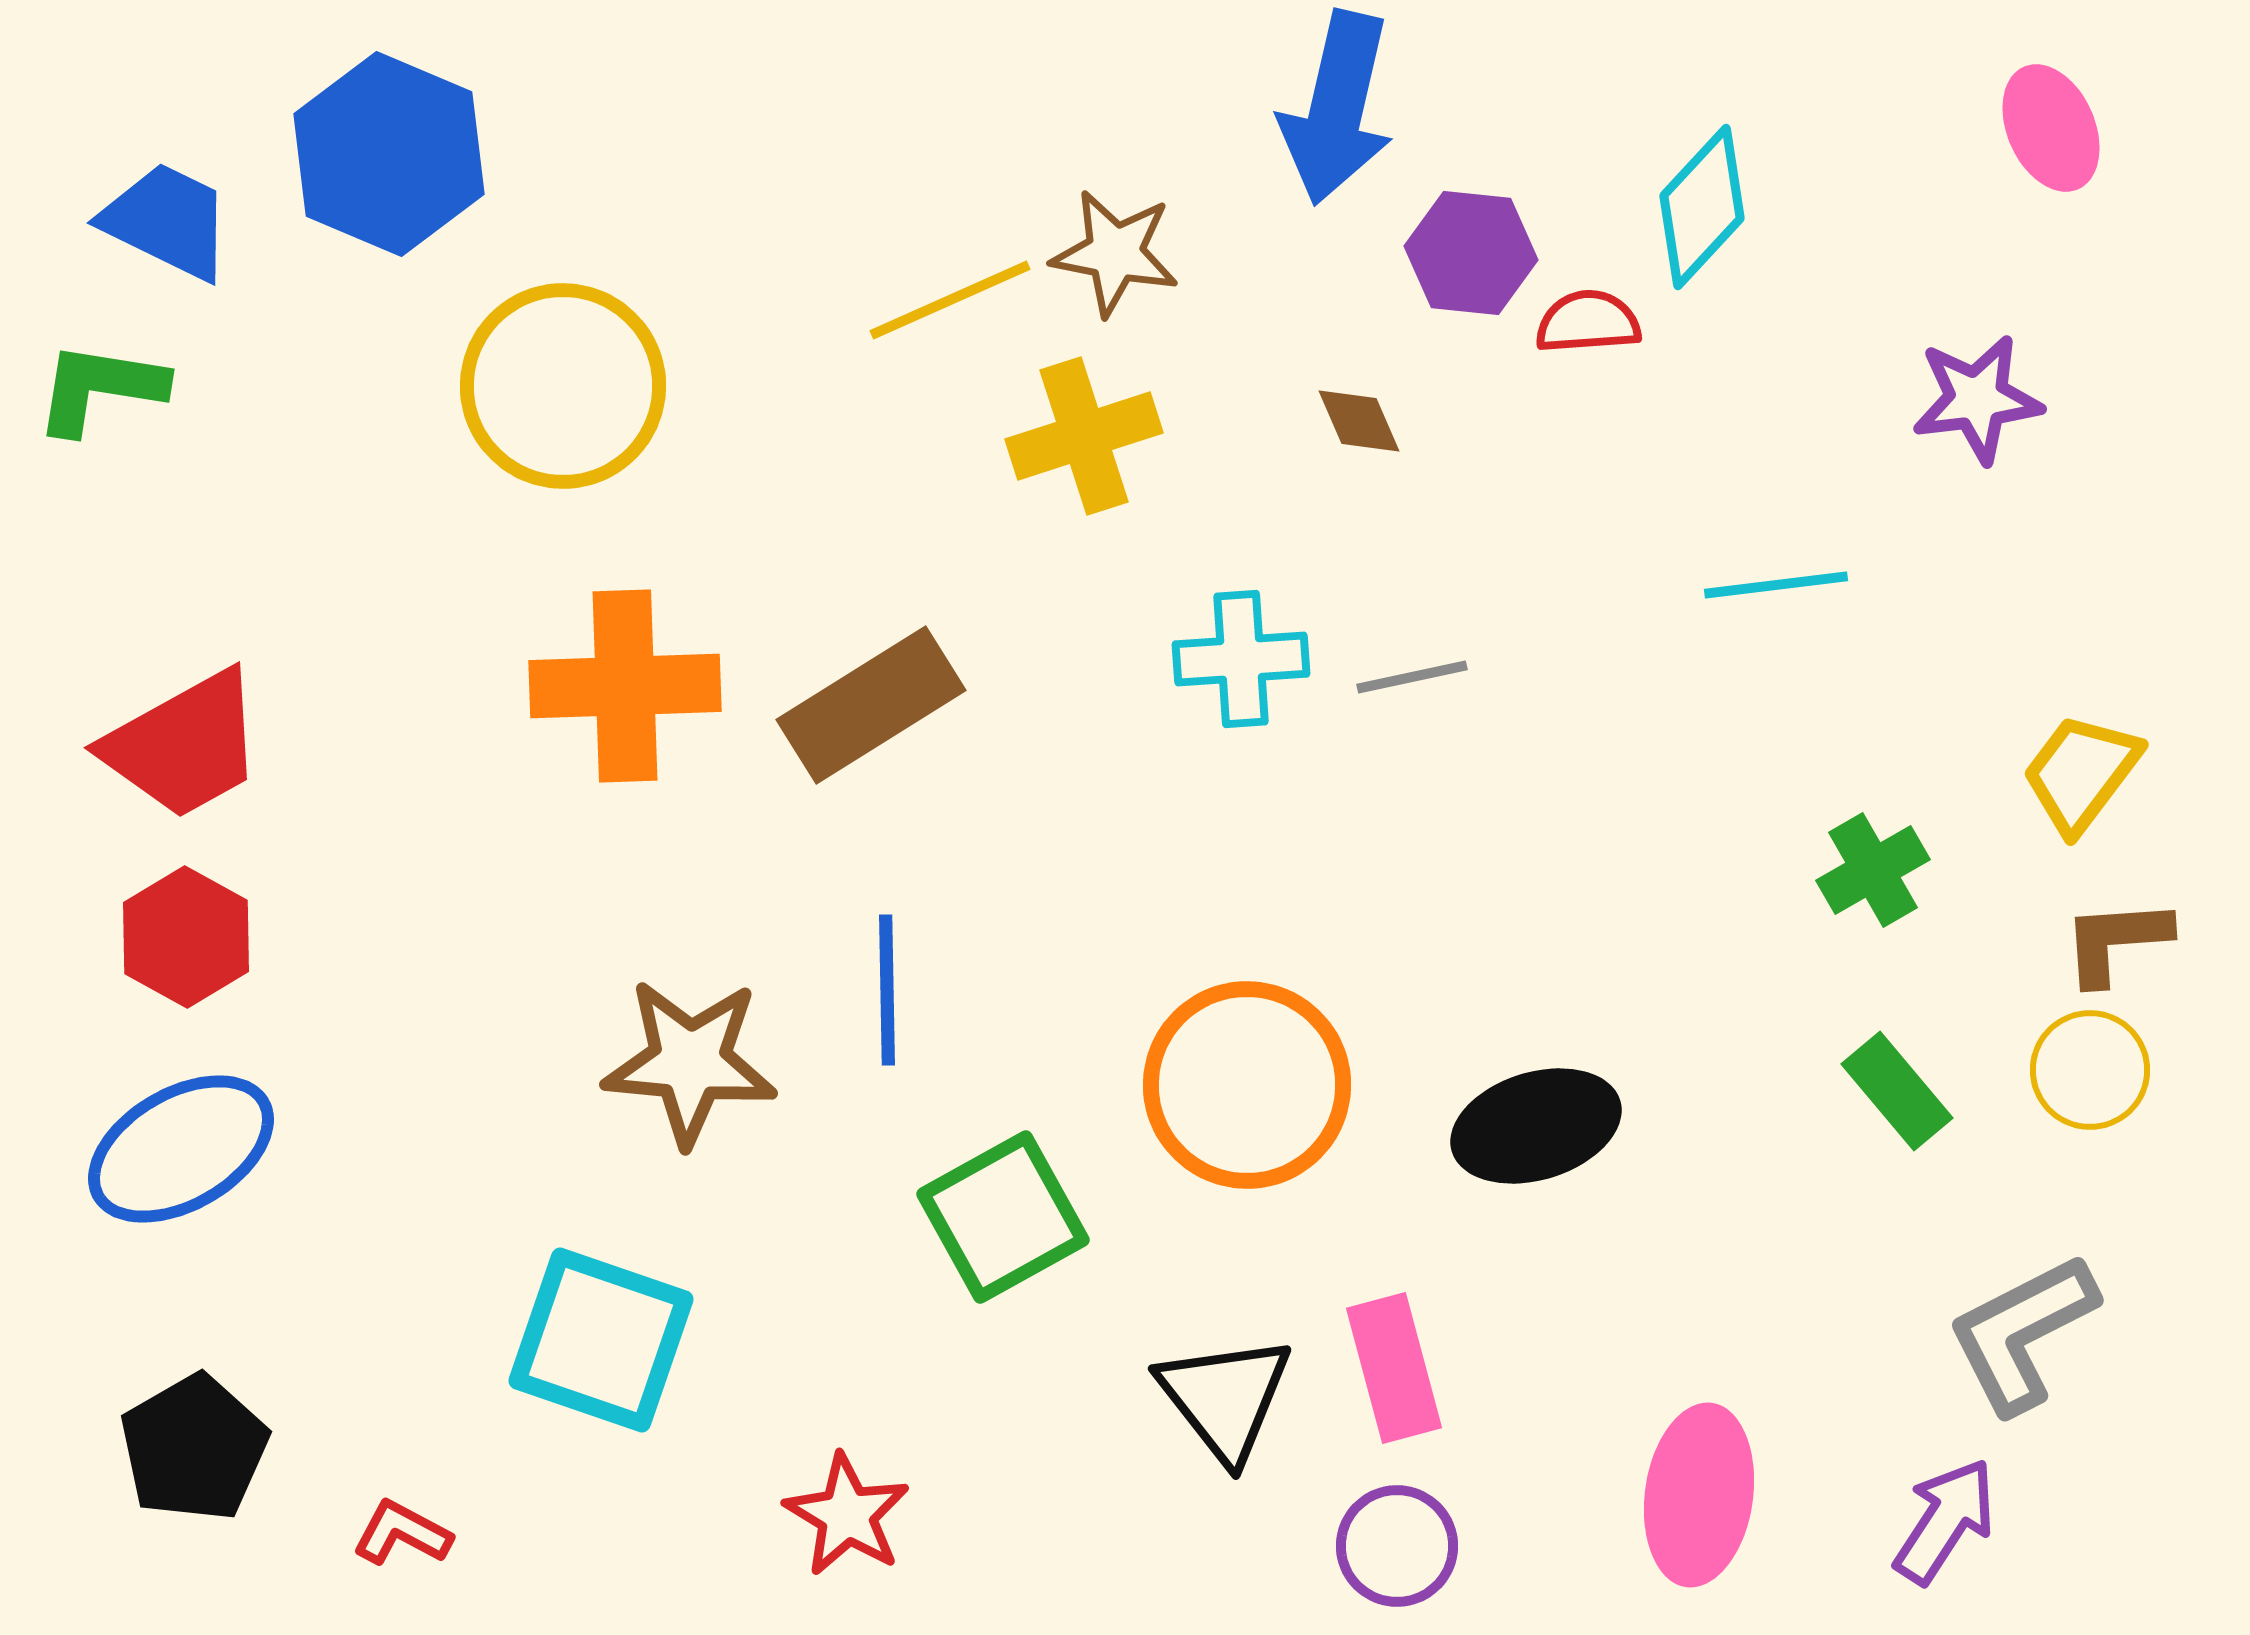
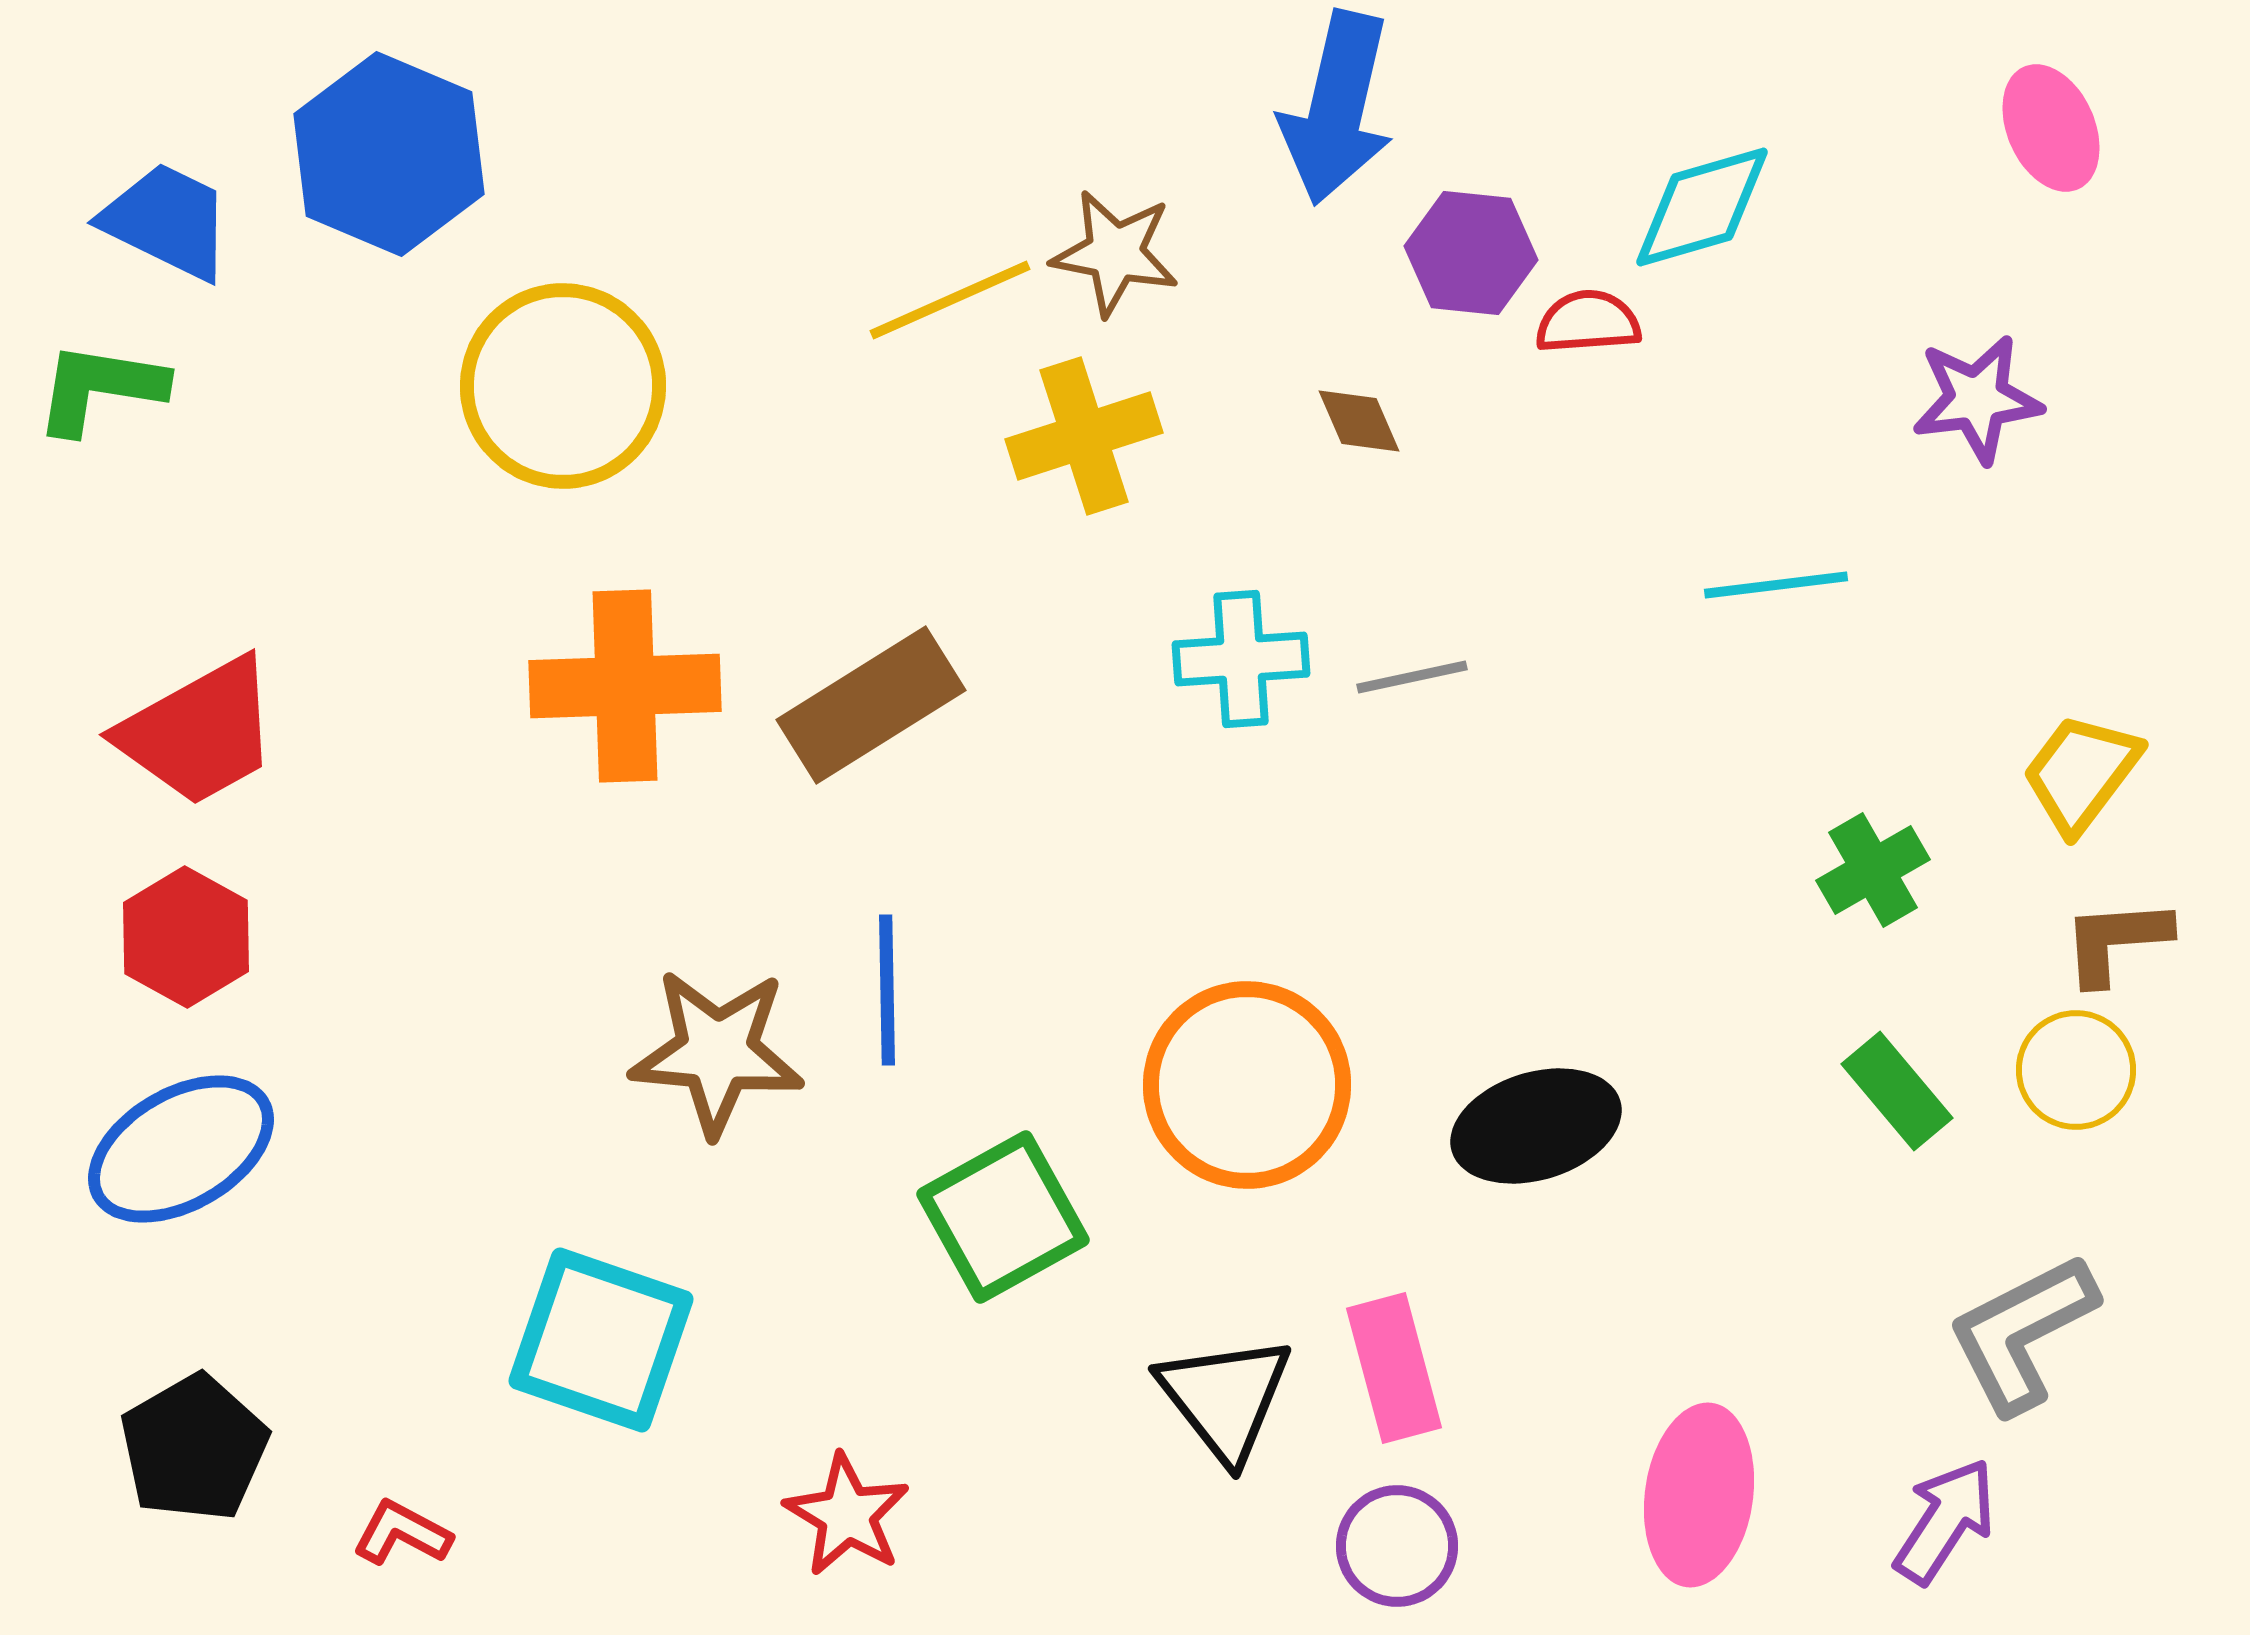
cyan diamond at (1702, 207): rotated 31 degrees clockwise
red trapezoid at (184, 745): moved 15 px right, 13 px up
brown star at (690, 1062): moved 27 px right, 10 px up
yellow circle at (2090, 1070): moved 14 px left
